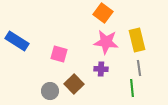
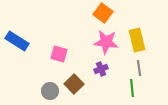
purple cross: rotated 24 degrees counterclockwise
